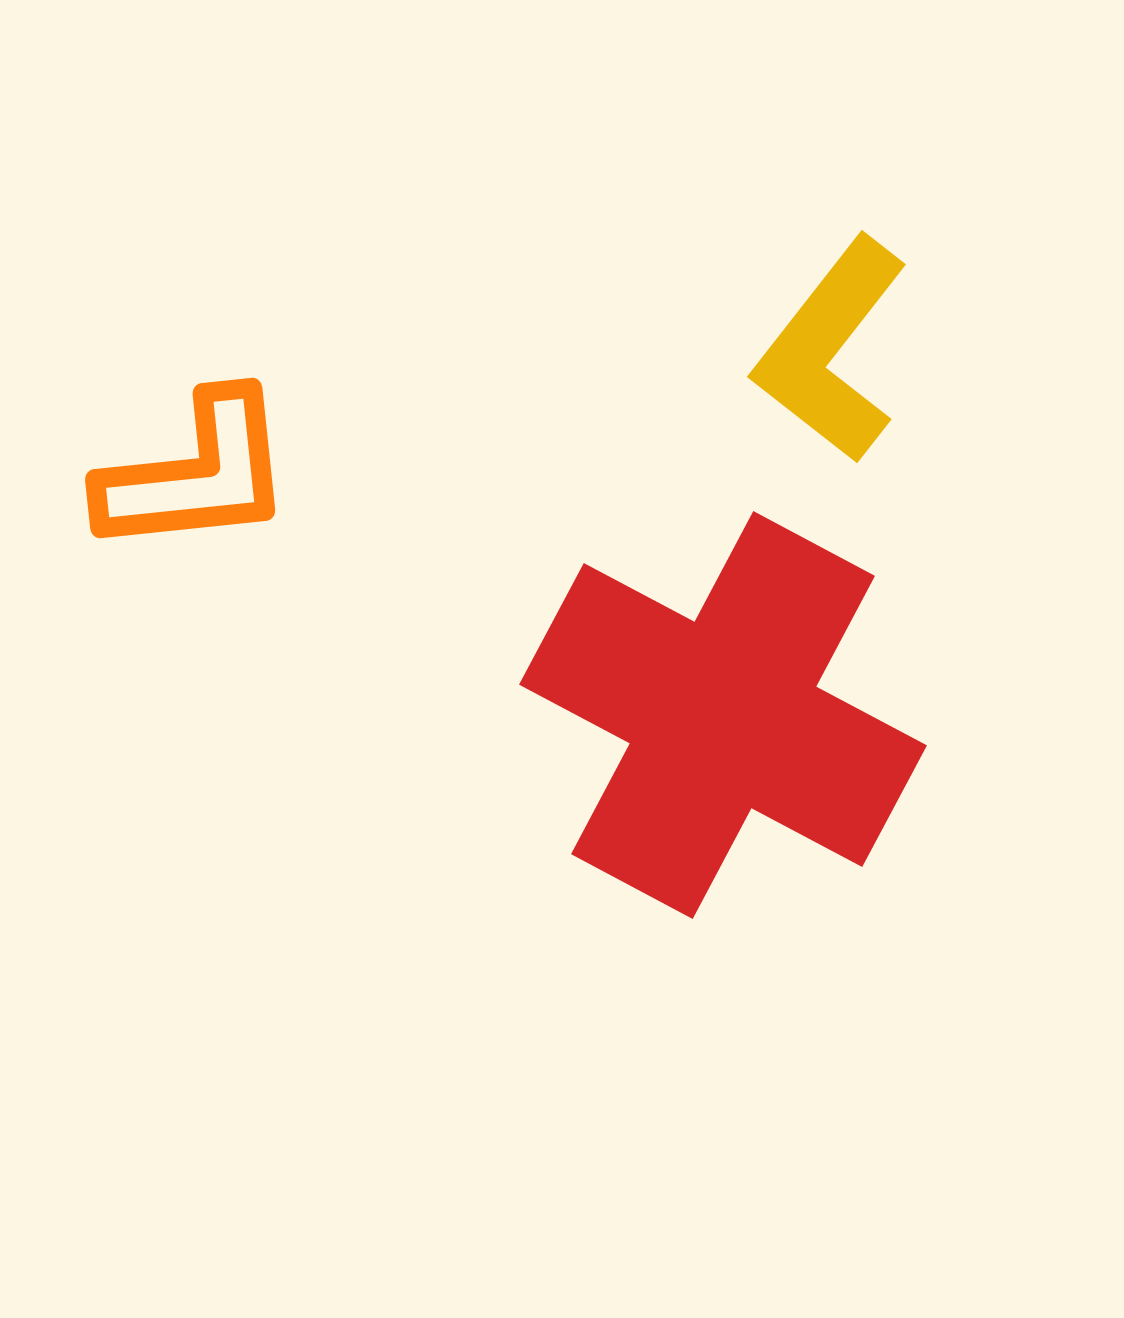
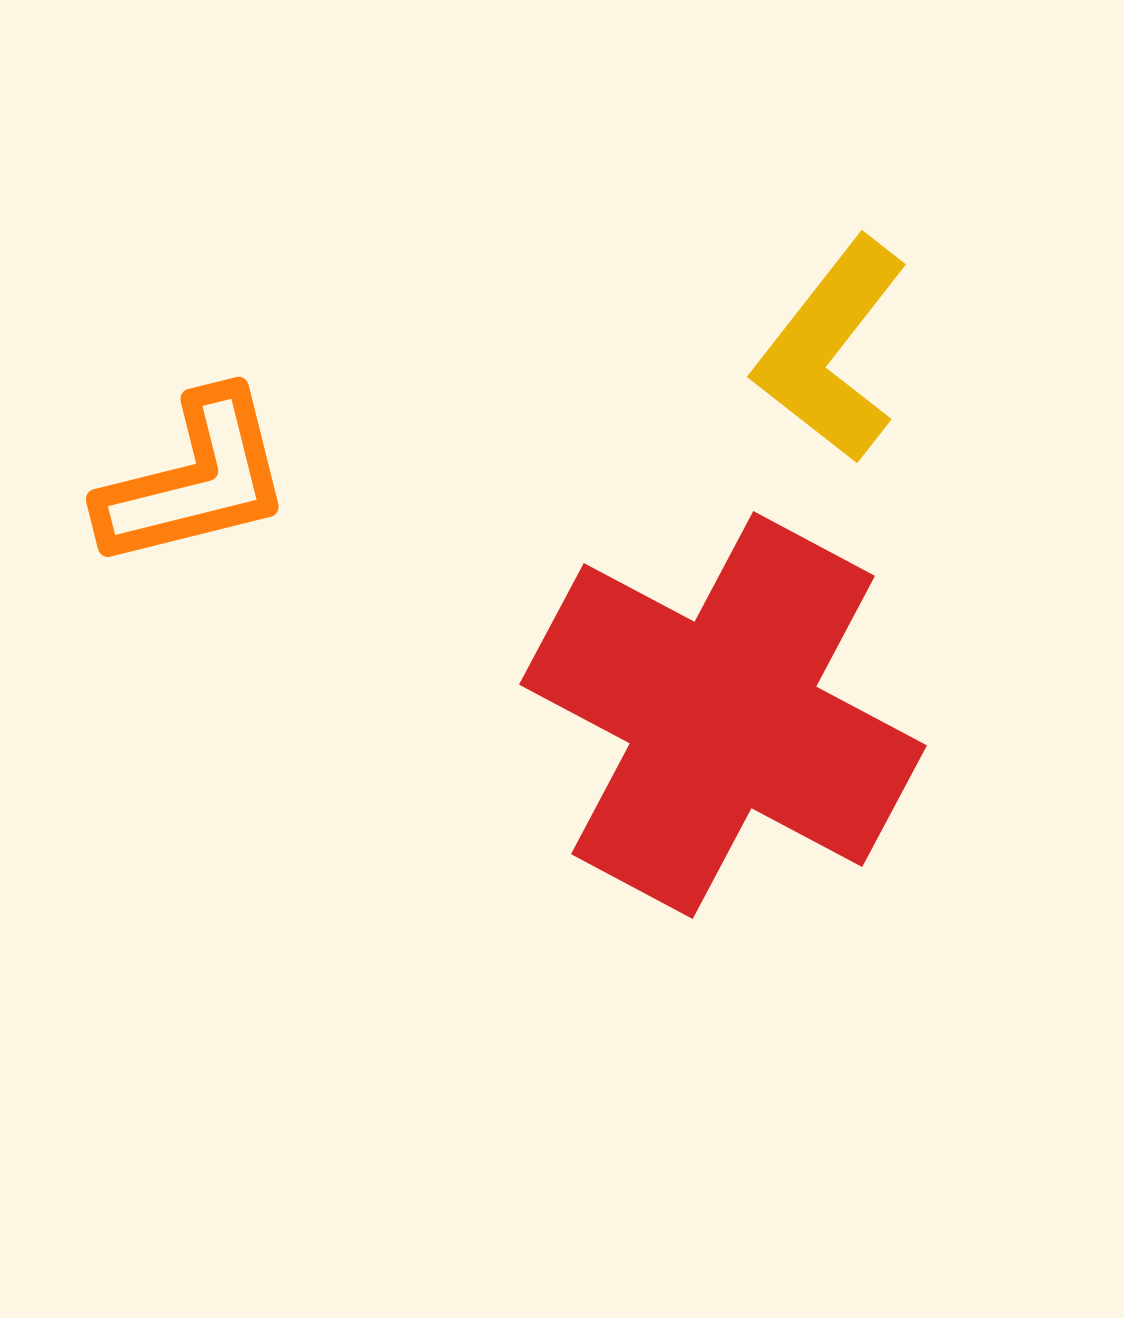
orange L-shape: moved 1 px left, 6 px down; rotated 8 degrees counterclockwise
